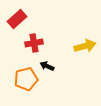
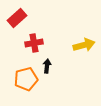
red rectangle: moved 1 px up
yellow arrow: moved 1 px left, 1 px up
black arrow: rotated 72 degrees clockwise
